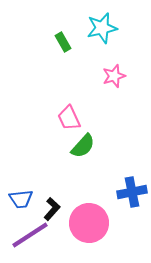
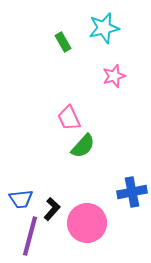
cyan star: moved 2 px right
pink circle: moved 2 px left
purple line: moved 1 px down; rotated 42 degrees counterclockwise
